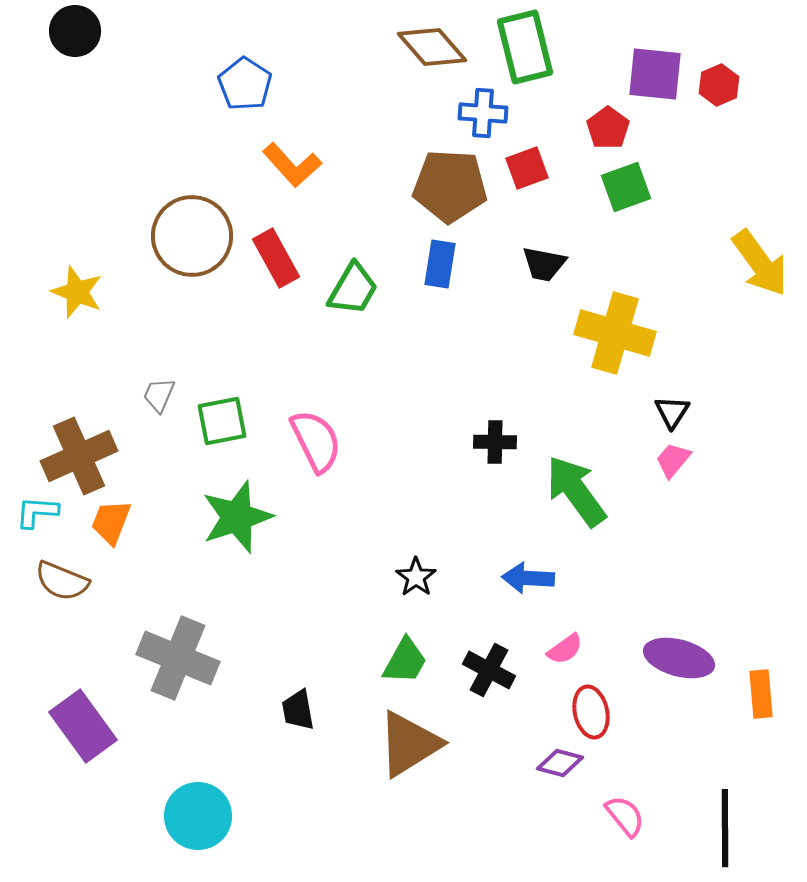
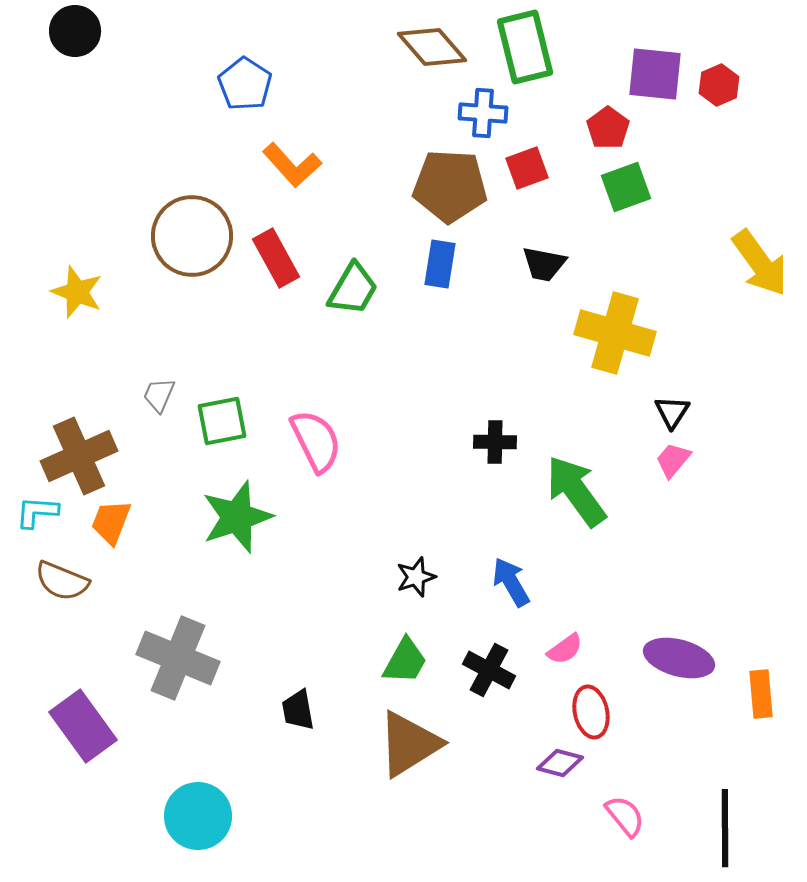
black star at (416, 577): rotated 18 degrees clockwise
blue arrow at (528, 578): moved 17 px left, 4 px down; rotated 57 degrees clockwise
